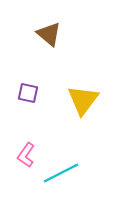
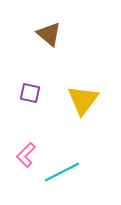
purple square: moved 2 px right
pink L-shape: rotated 10 degrees clockwise
cyan line: moved 1 px right, 1 px up
